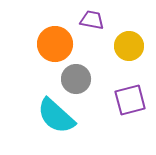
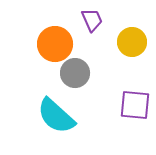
purple trapezoid: rotated 55 degrees clockwise
yellow circle: moved 3 px right, 4 px up
gray circle: moved 1 px left, 6 px up
purple square: moved 5 px right, 5 px down; rotated 20 degrees clockwise
